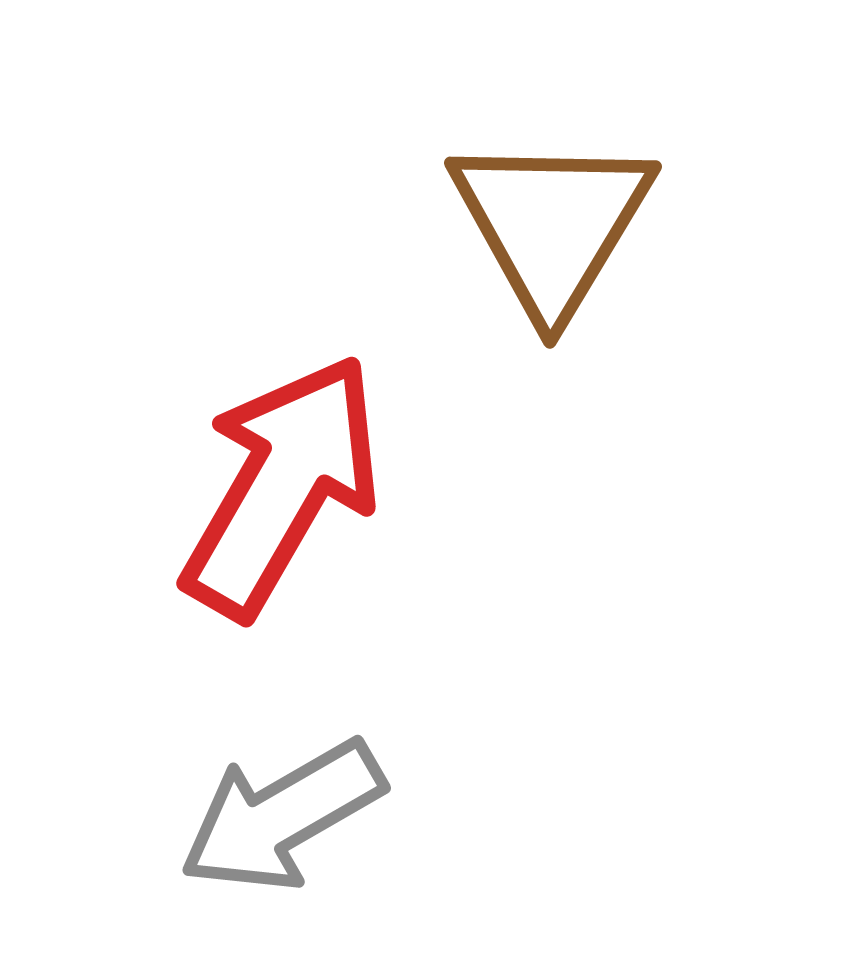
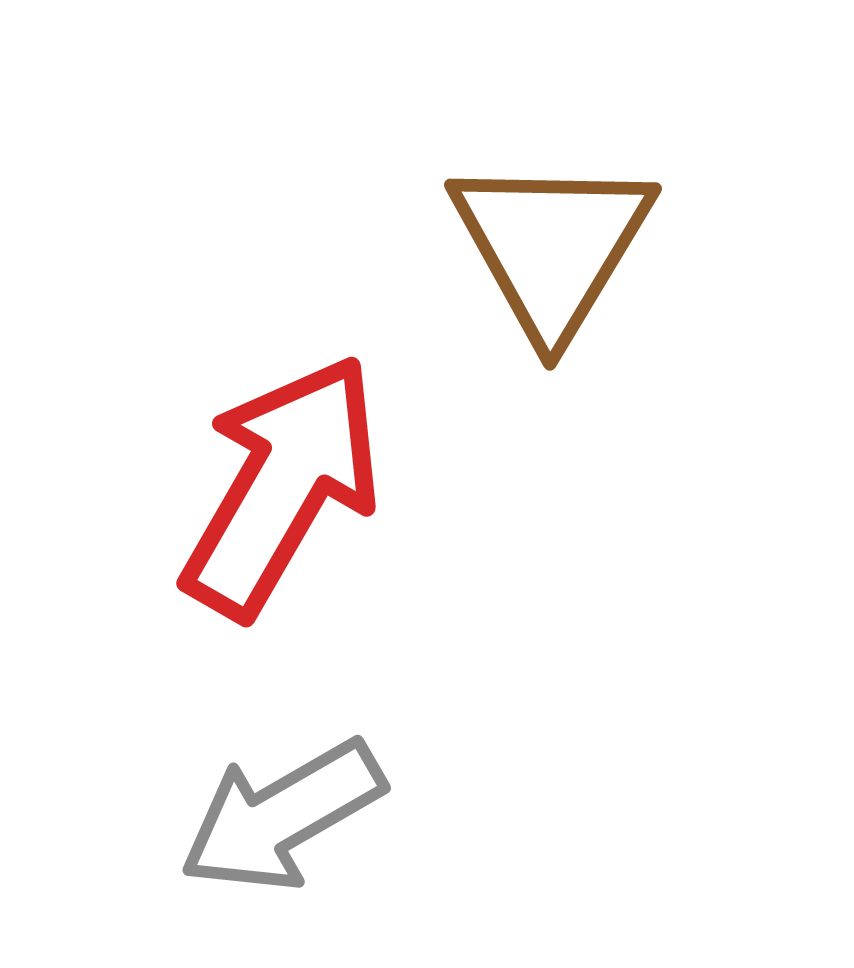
brown triangle: moved 22 px down
